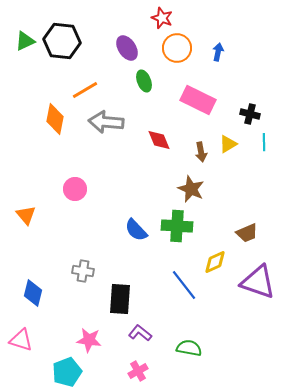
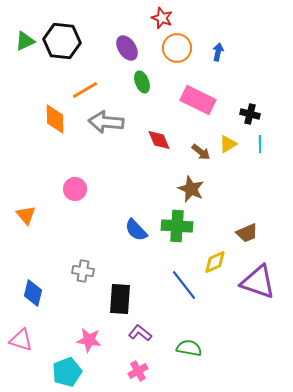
green ellipse: moved 2 px left, 1 px down
orange diamond: rotated 12 degrees counterclockwise
cyan line: moved 4 px left, 2 px down
brown arrow: rotated 42 degrees counterclockwise
